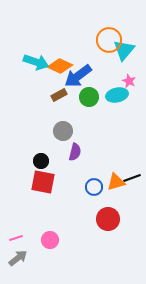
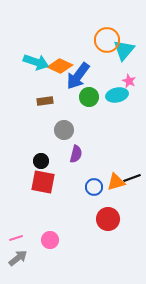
orange circle: moved 2 px left
blue arrow: rotated 16 degrees counterclockwise
brown rectangle: moved 14 px left, 6 px down; rotated 21 degrees clockwise
gray circle: moved 1 px right, 1 px up
purple semicircle: moved 1 px right, 2 px down
